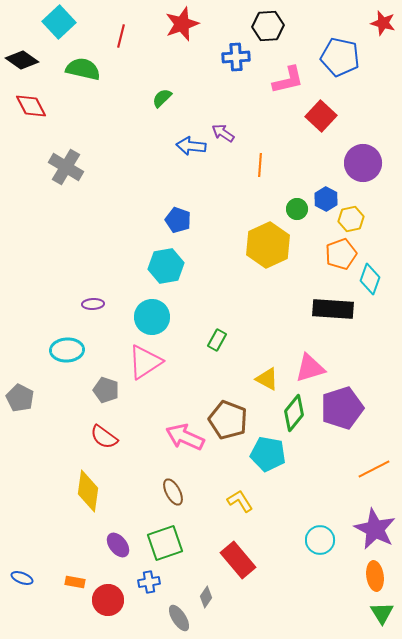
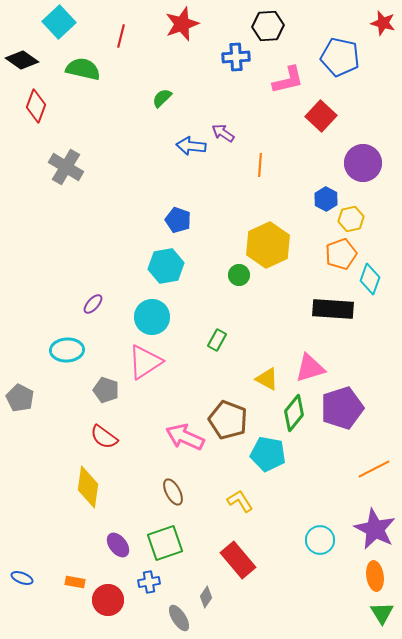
red diamond at (31, 106): moved 5 px right; rotated 48 degrees clockwise
green circle at (297, 209): moved 58 px left, 66 px down
purple ellipse at (93, 304): rotated 45 degrees counterclockwise
yellow diamond at (88, 491): moved 4 px up
